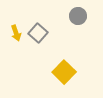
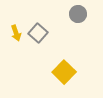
gray circle: moved 2 px up
